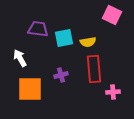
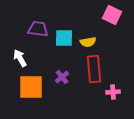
cyan square: rotated 12 degrees clockwise
purple cross: moved 1 px right, 2 px down; rotated 24 degrees counterclockwise
orange square: moved 1 px right, 2 px up
